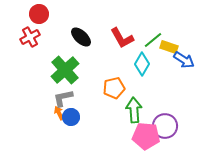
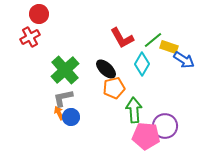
black ellipse: moved 25 px right, 32 px down
